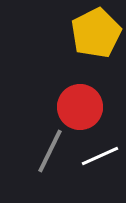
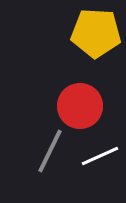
yellow pentagon: rotated 30 degrees clockwise
red circle: moved 1 px up
